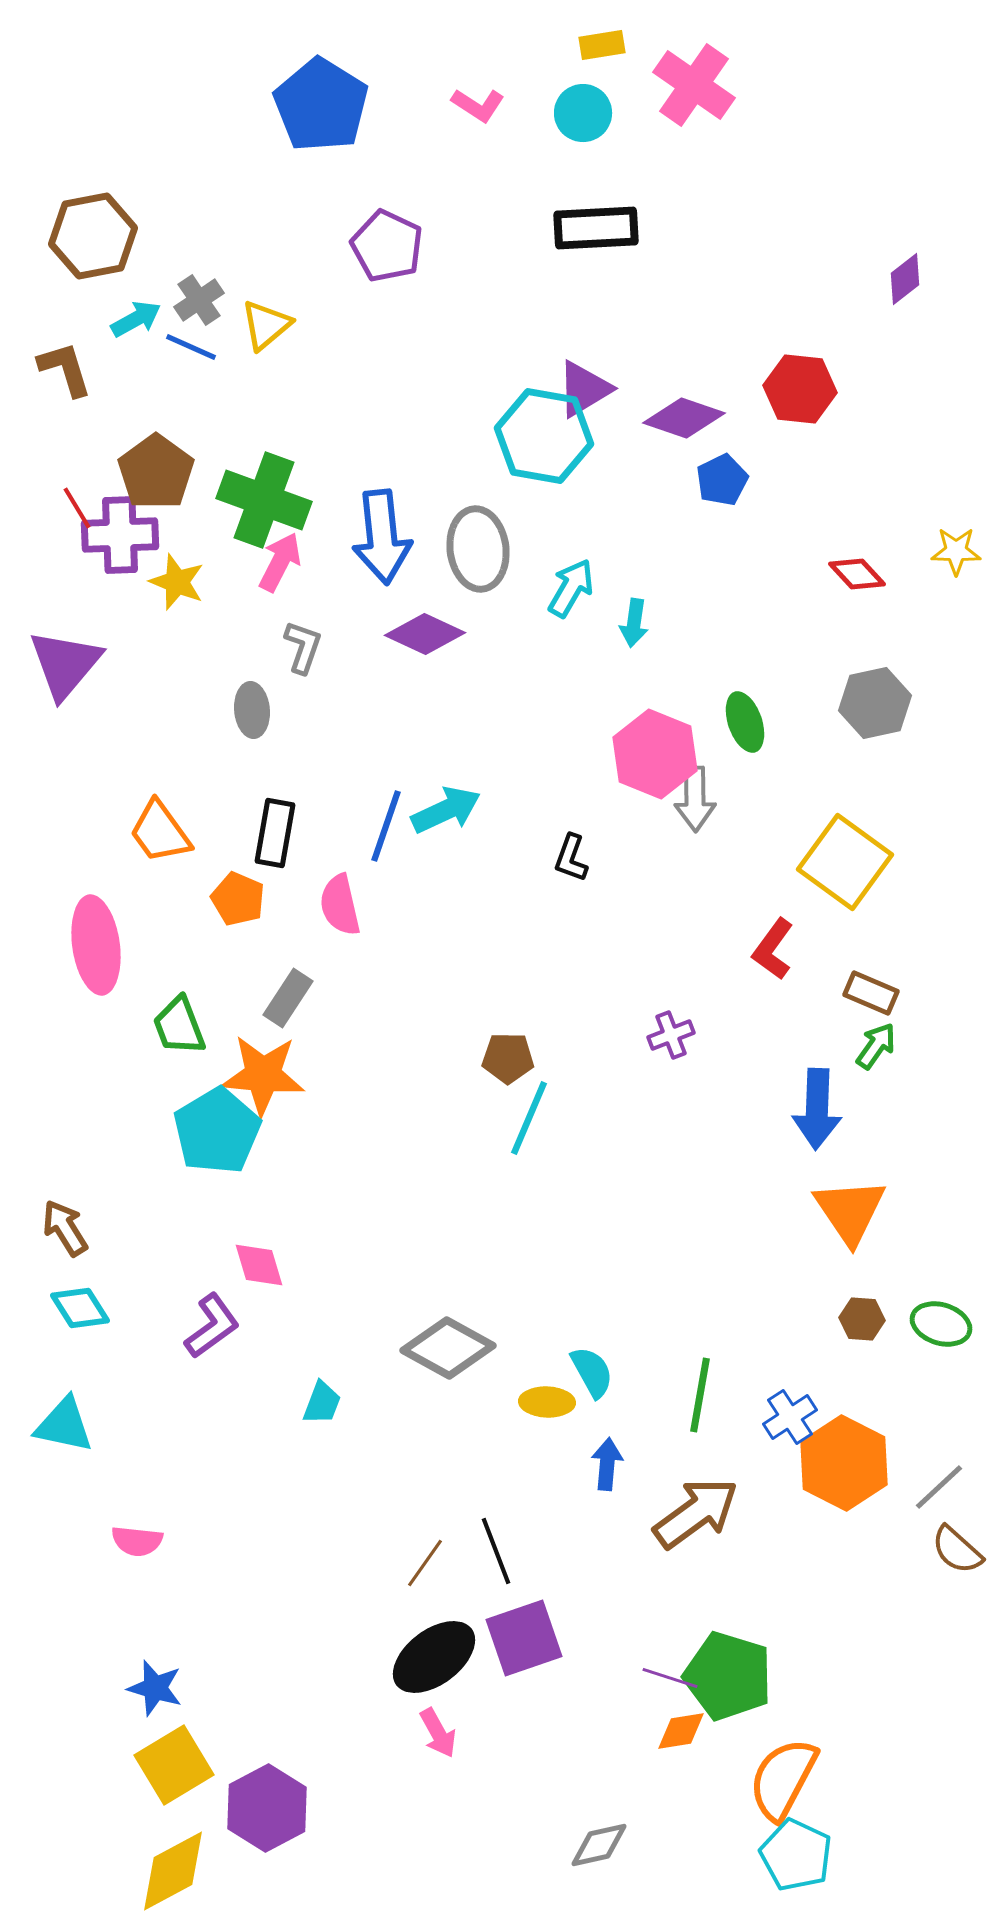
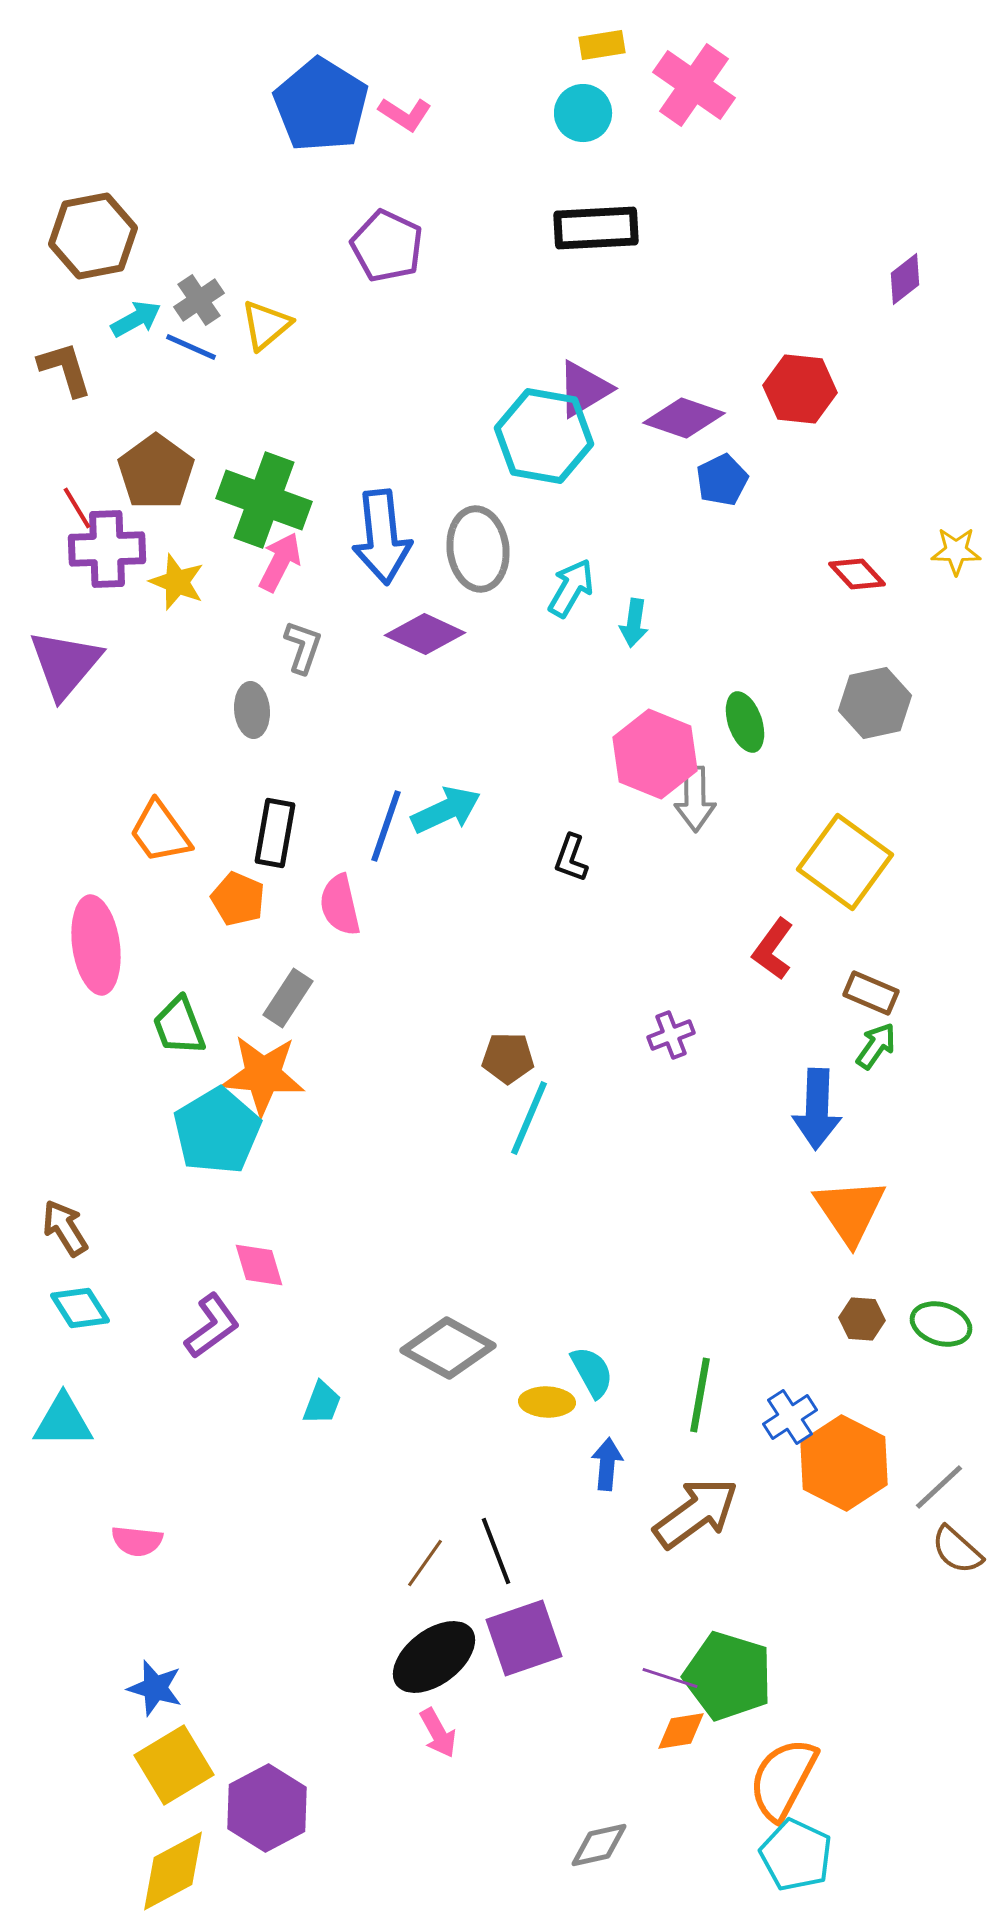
pink L-shape at (478, 105): moved 73 px left, 9 px down
purple cross at (120, 535): moved 13 px left, 14 px down
cyan triangle at (64, 1425): moved 1 px left, 4 px up; rotated 12 degrees counterclockwise
